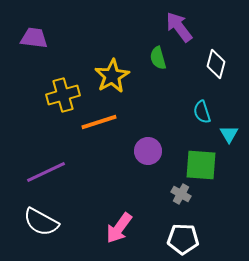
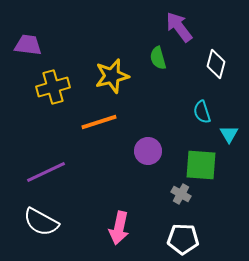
purple trapezoid: moved 6 px left, 7 px down
yellow star: rotated 16 degrees clockwise
yellow cross: moved 10 px left, 8 px up
pink arrow: rotated 24 degrees counterclockwise
